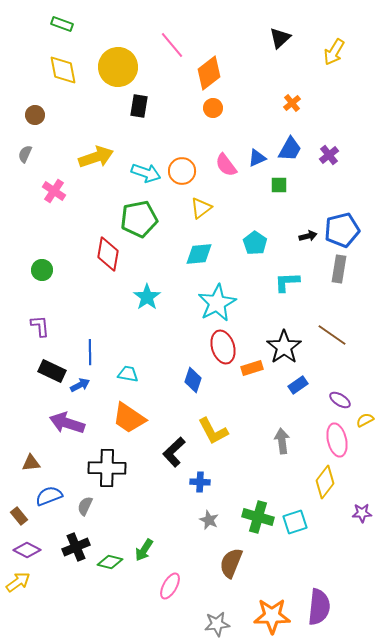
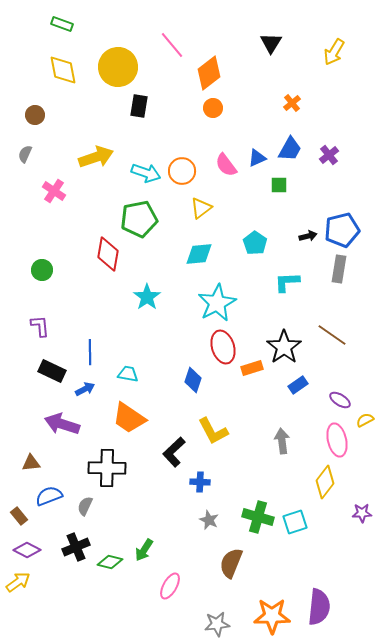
black triangle at (280, 38): moved 9 px left, 5 px down; rotated 15 degrees counterclockwise
blue arrow at (80, 385): moved 5 px right, 4 px down
purple arrow at (67, 423): moved 5 px left, 1 px down
